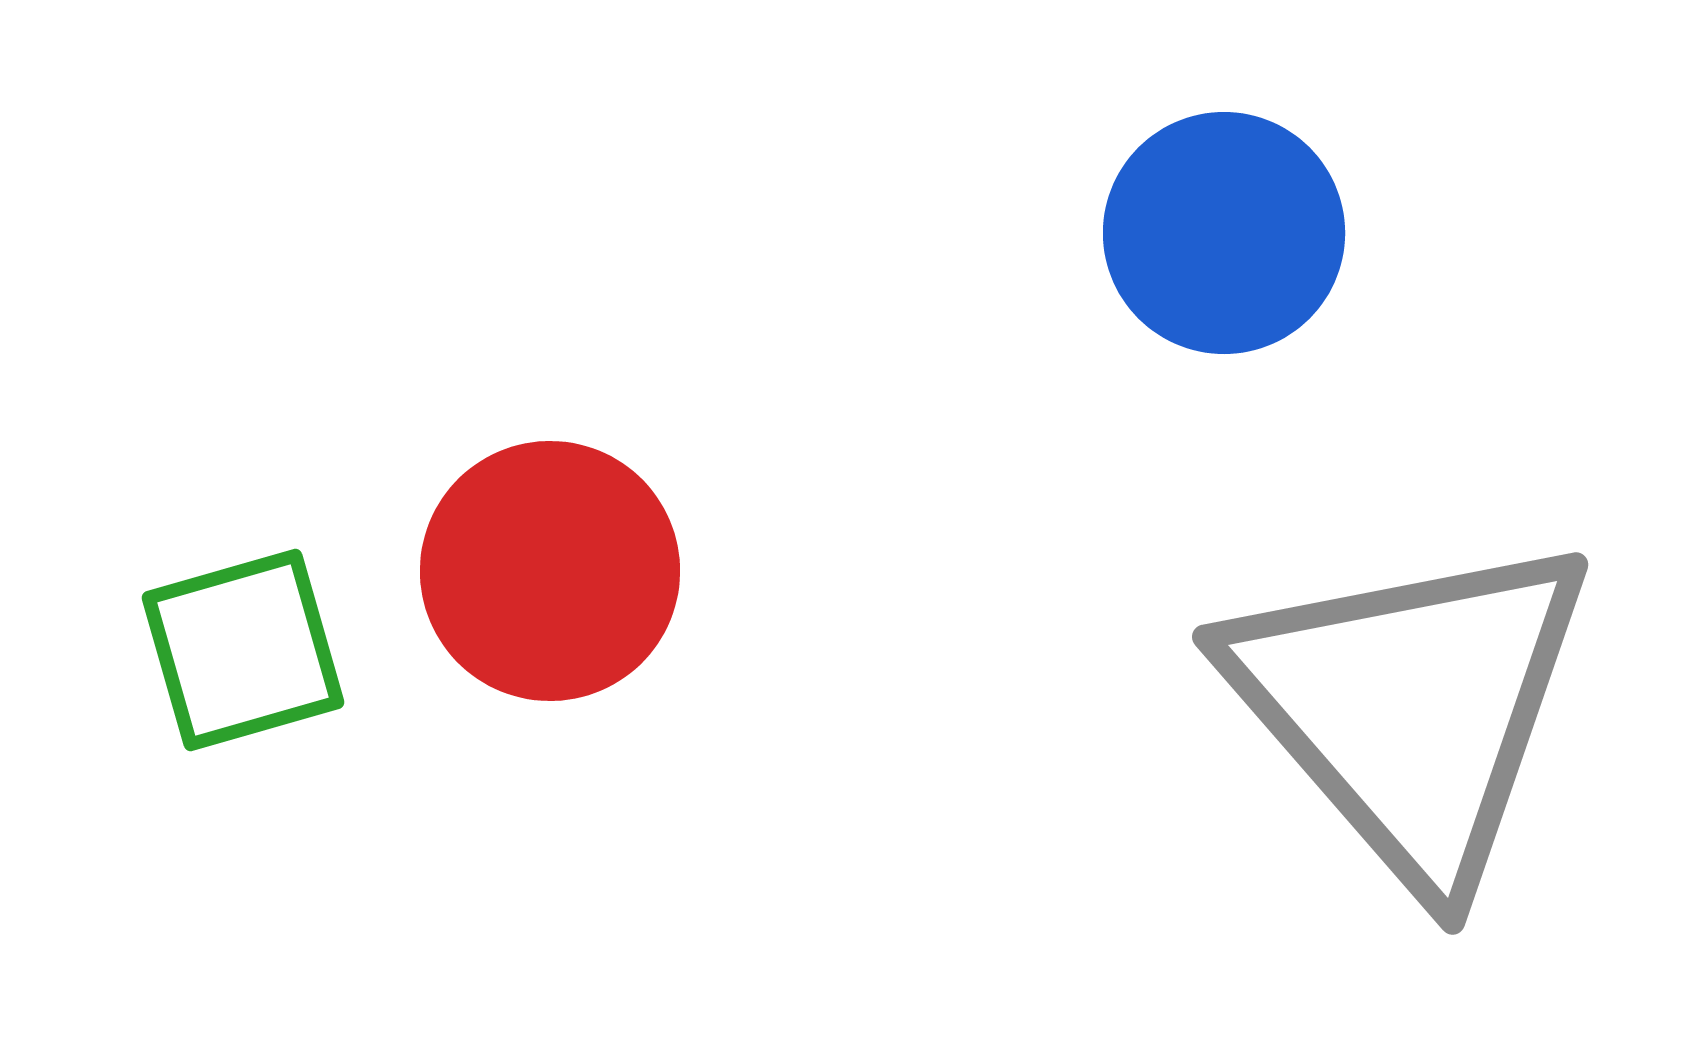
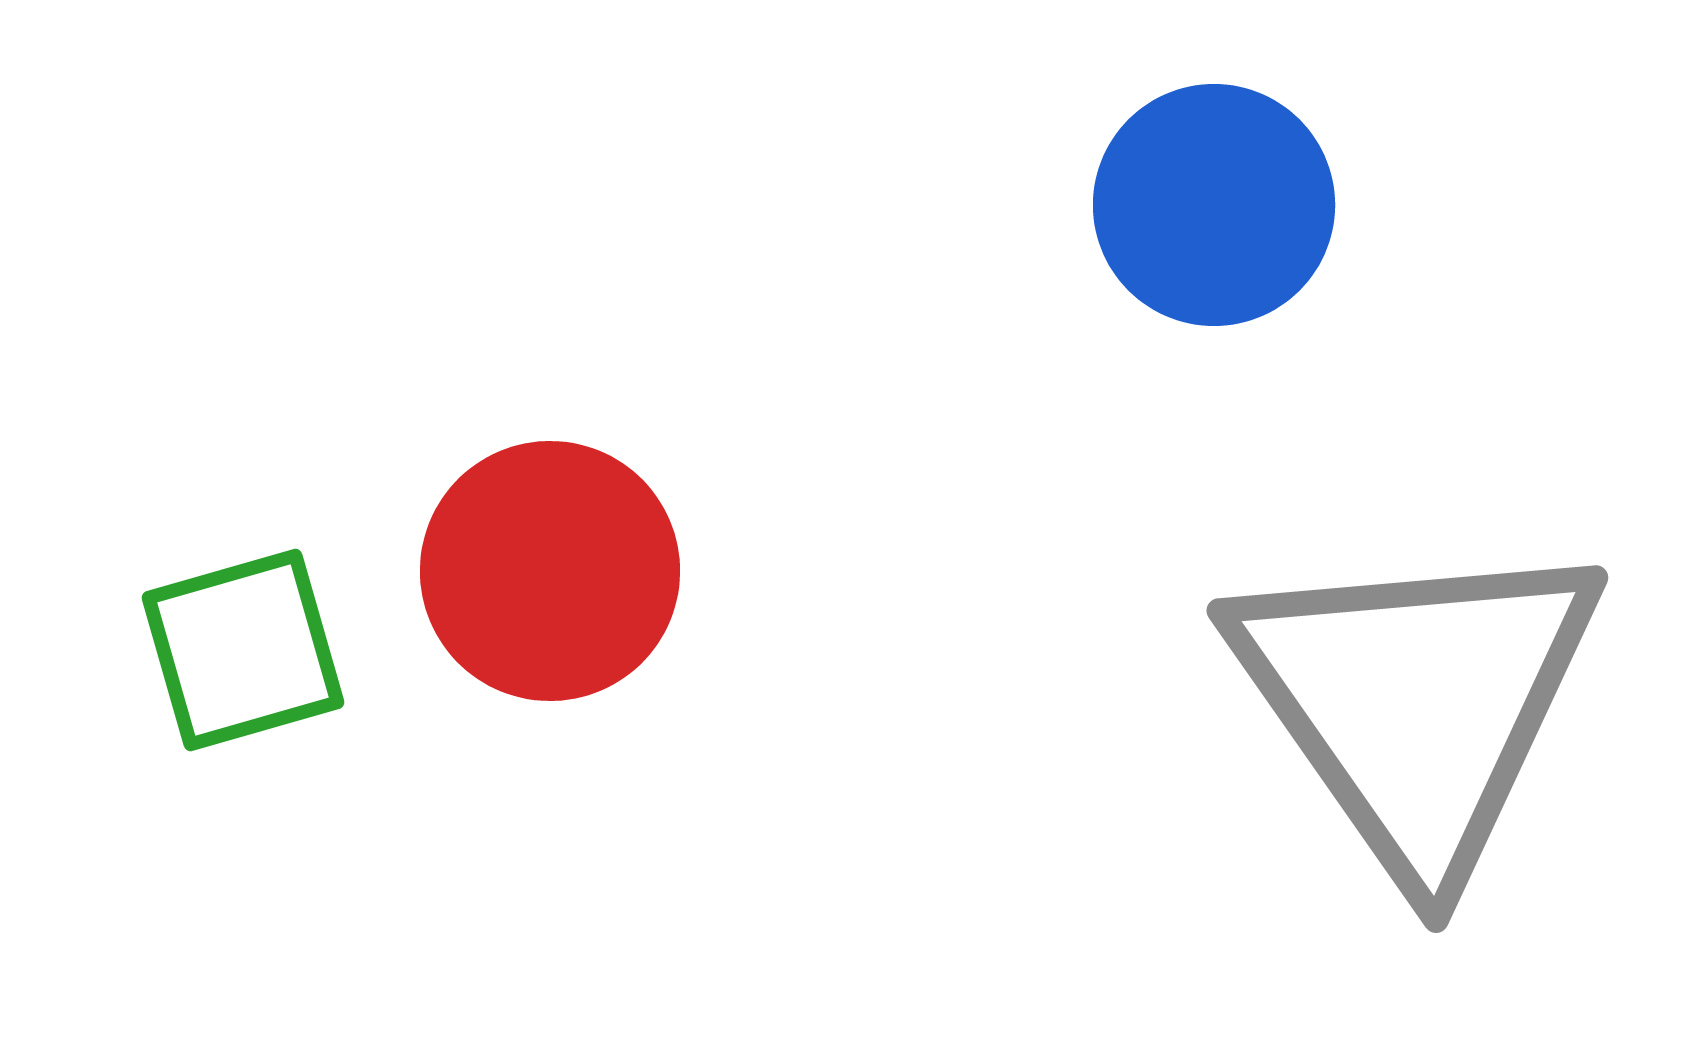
blue circle: moved 10 px left, 28 px up
gray triangle: moved 6 px right, 5 px up; rotated 6 degrees clockwise
